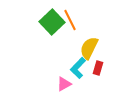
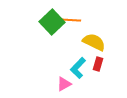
orange line: rotated 60 degrees counterclockwise
yellow semicircle: moved 5 px right, 6 px up; rotated 90 degrees clockwise
red rectangle: moved 4 px up
